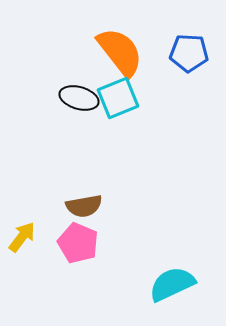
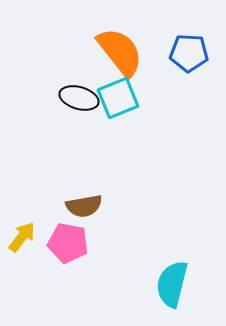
pink pentagon: moved 10 px left; rotated 12 degrees counterclockwise
cyan semicircle: rotated 51 degrees counterclockwise
